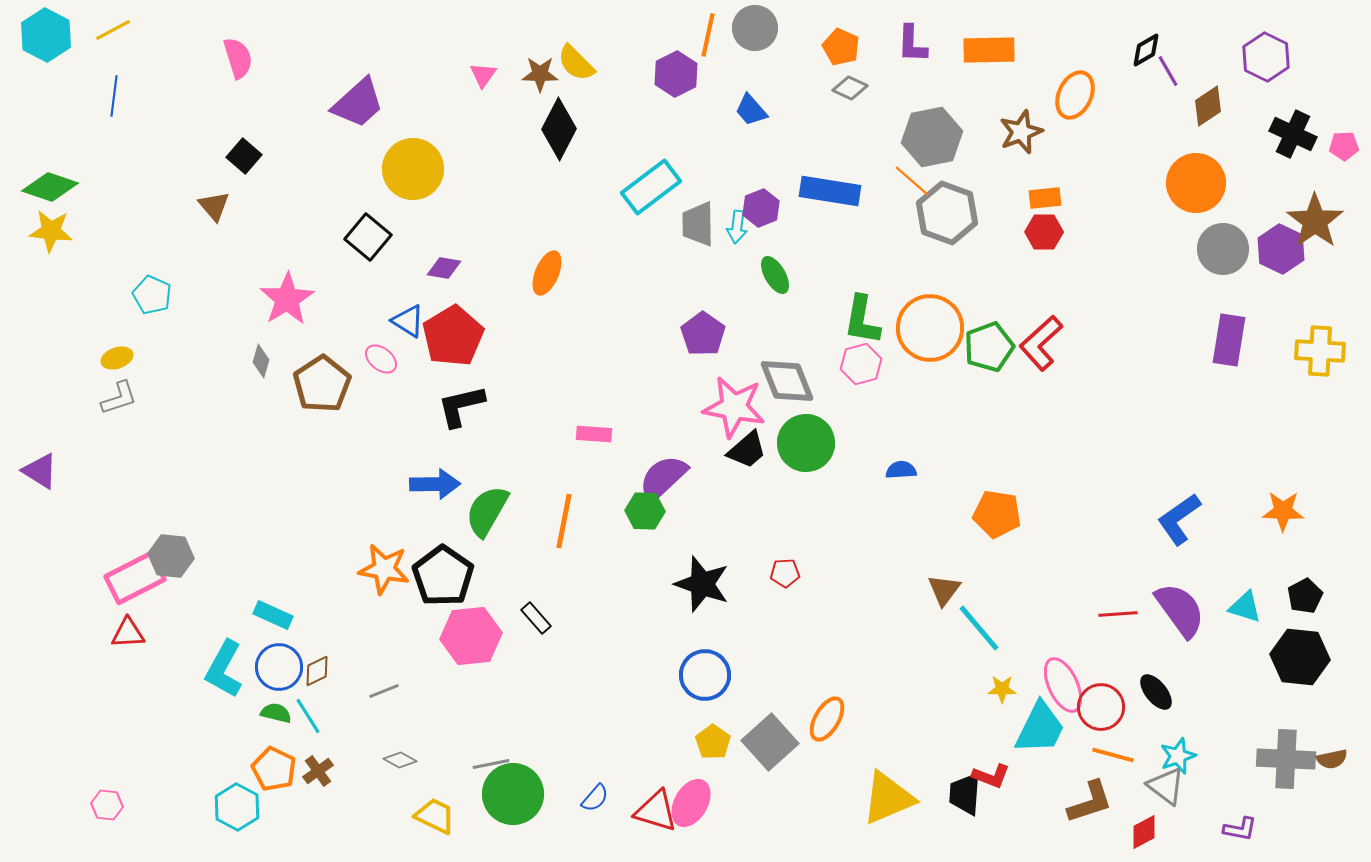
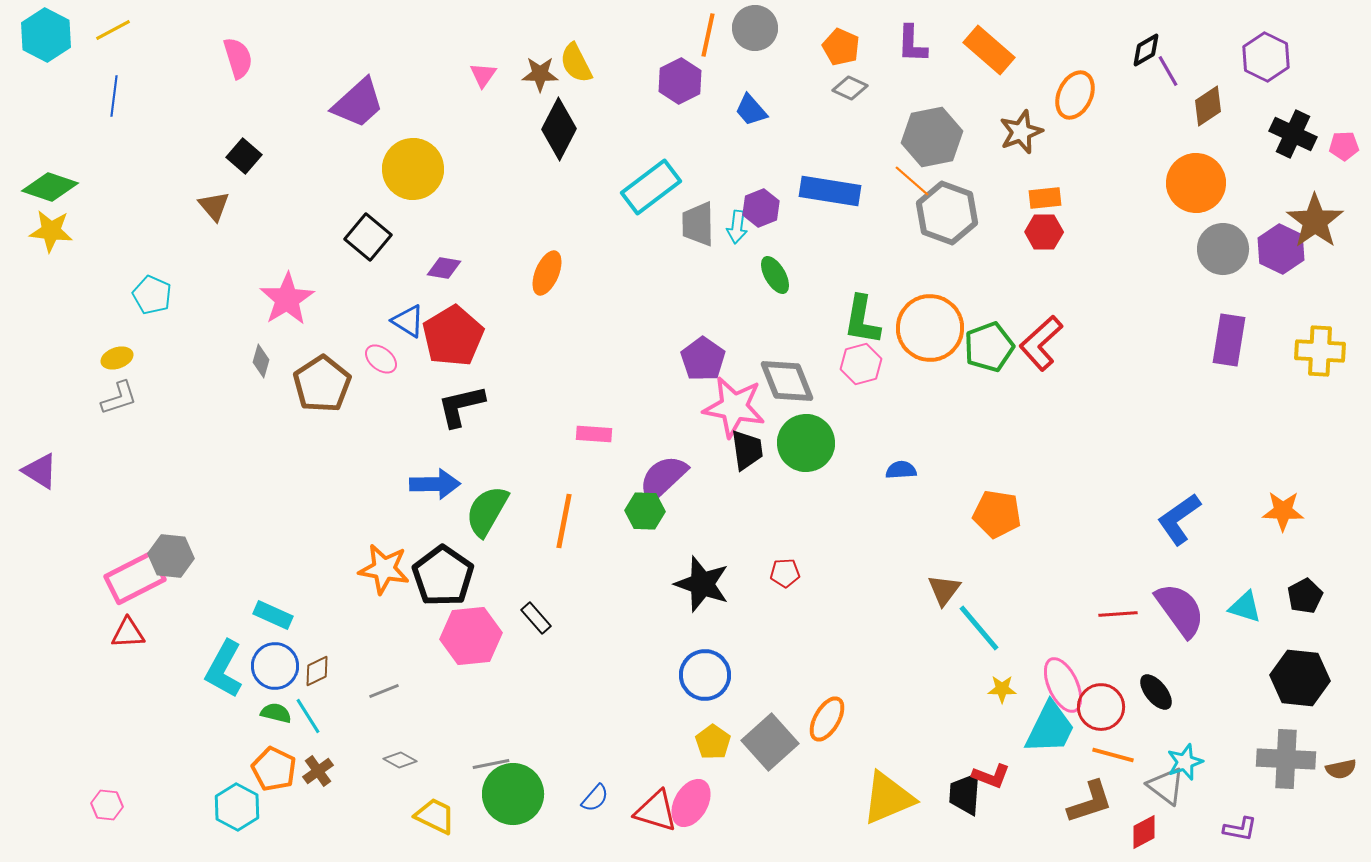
orange rectangle at (989, 50): rotated 42 degrees clockwise
yellow semicircle at (576, 63): rotated 18 degrees clockwise
purple hexagon at (676, 74): moved 4 px right, 7 px down
purple pentagon at (703, 334): moved 25 px down
black trapezoid at (747, 450): rotated 57 degrees counterclockwise
black hexagon at (1300, 657): moved 21 px down
blue circle at (279, 667): moved 4 px left, 1 px up
cyan trapezoid at (1040, 728): moved 10 px right
cyan star at (1178, 756): moved 7 px right, 6 px down
brown semicircle at (1332, 759): moved 9 px right, 10 px down
